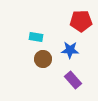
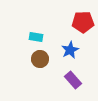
red pentagon: moved 2 px right, 1 px down
blue star: rotated 30 degrees counterclockwise
brown circle: moved 3 px left
